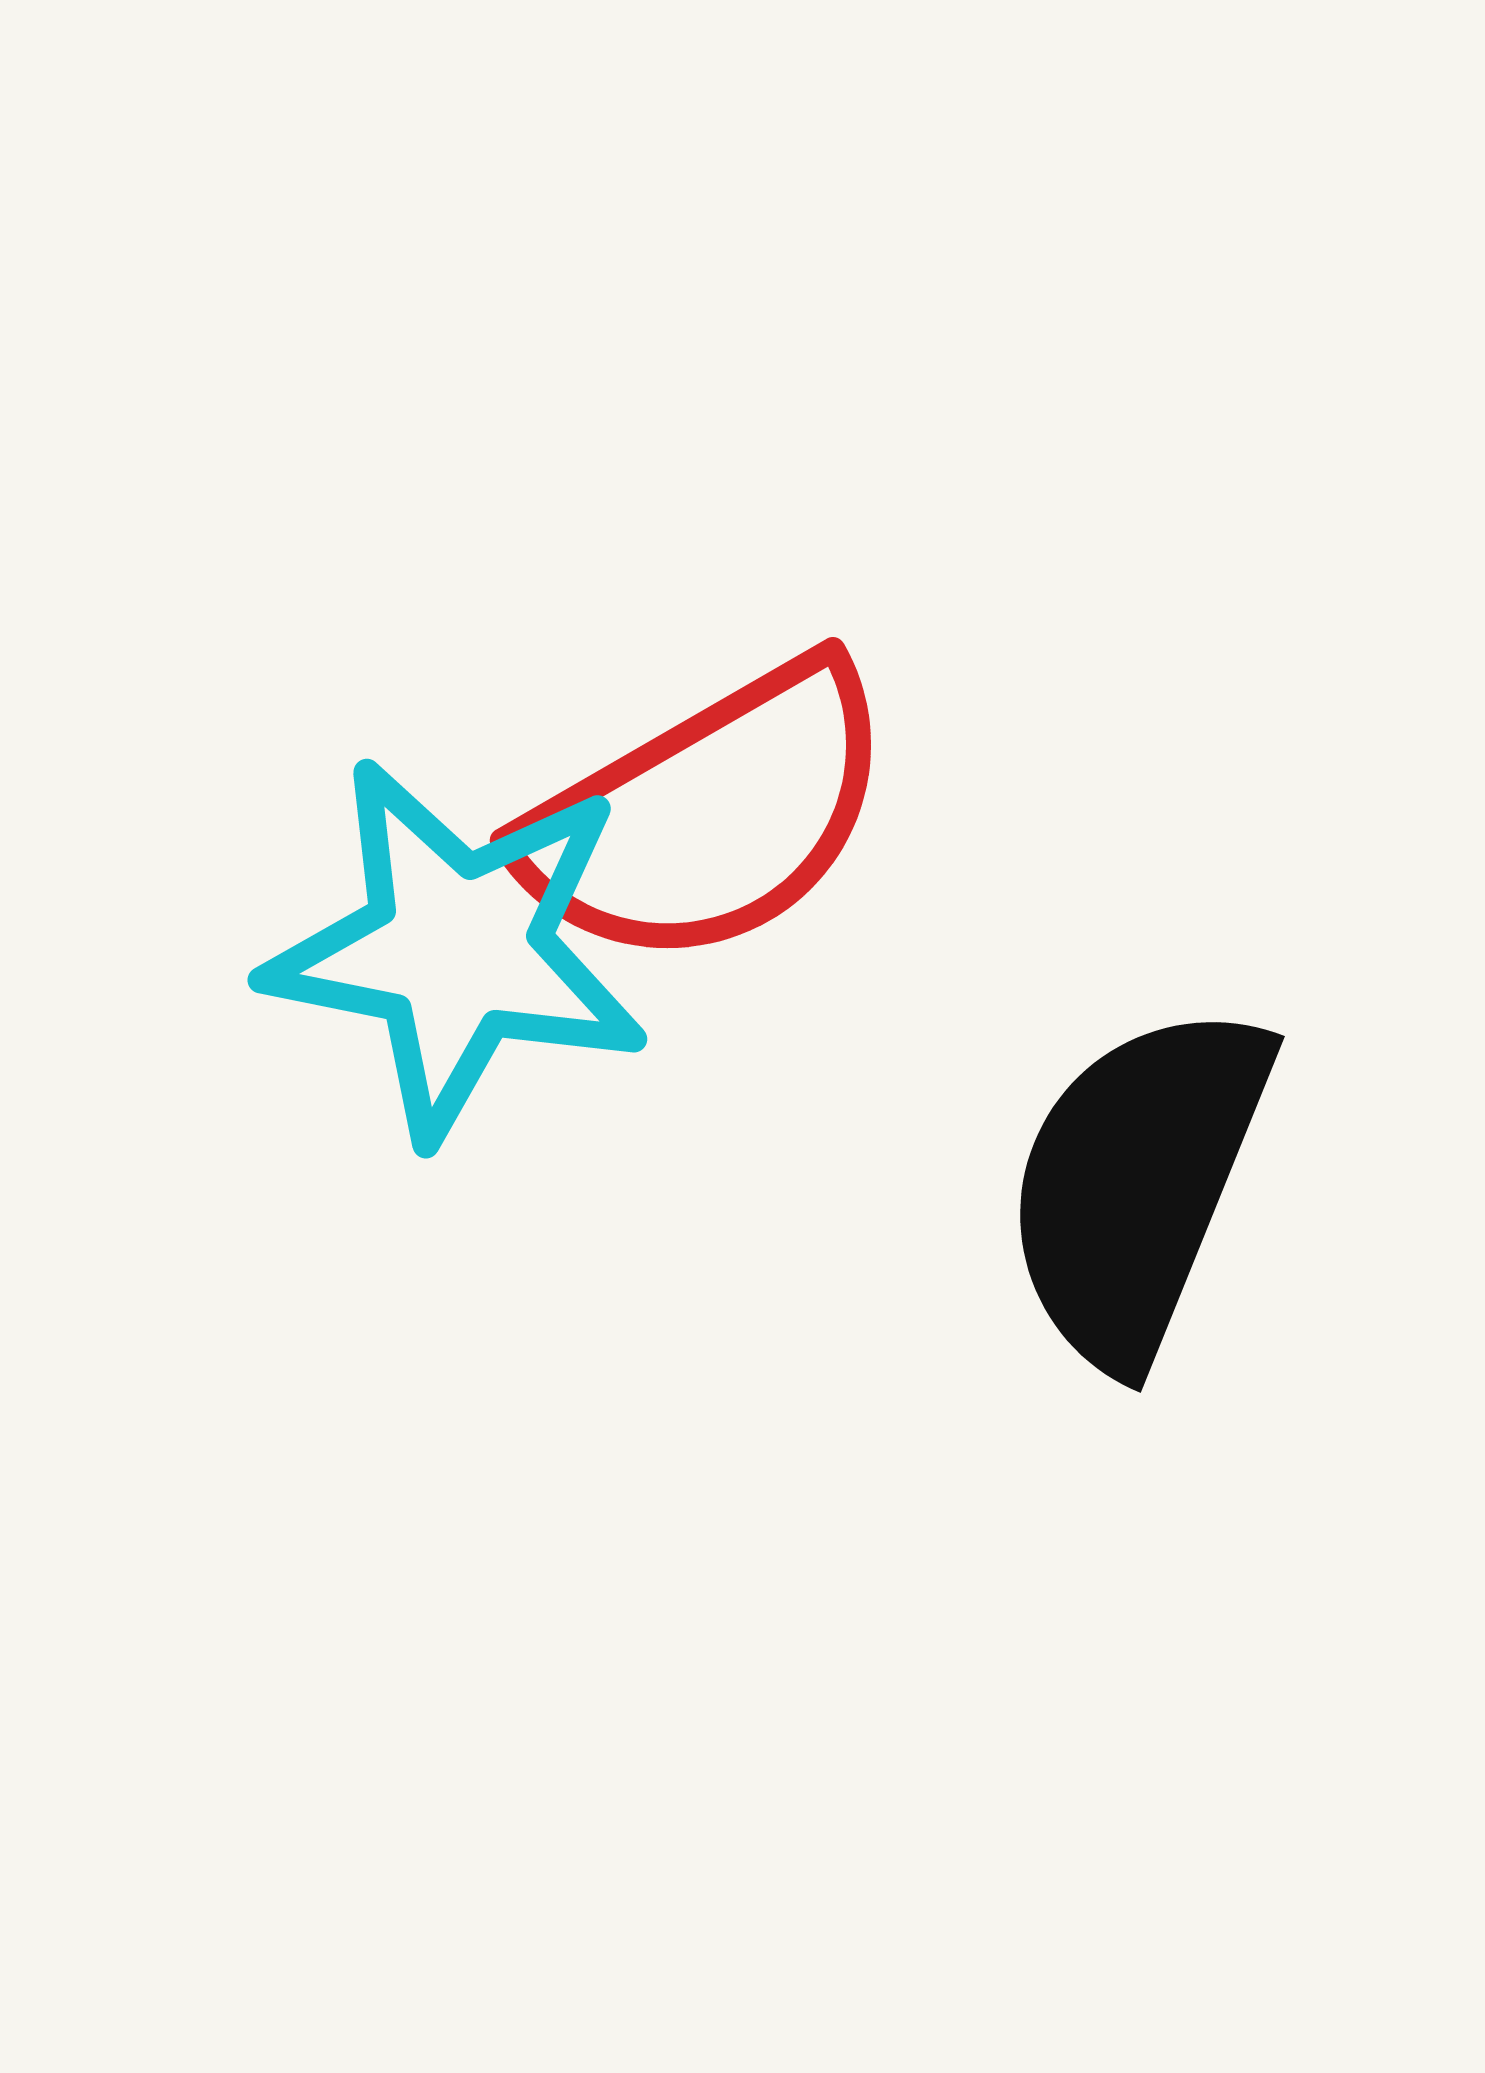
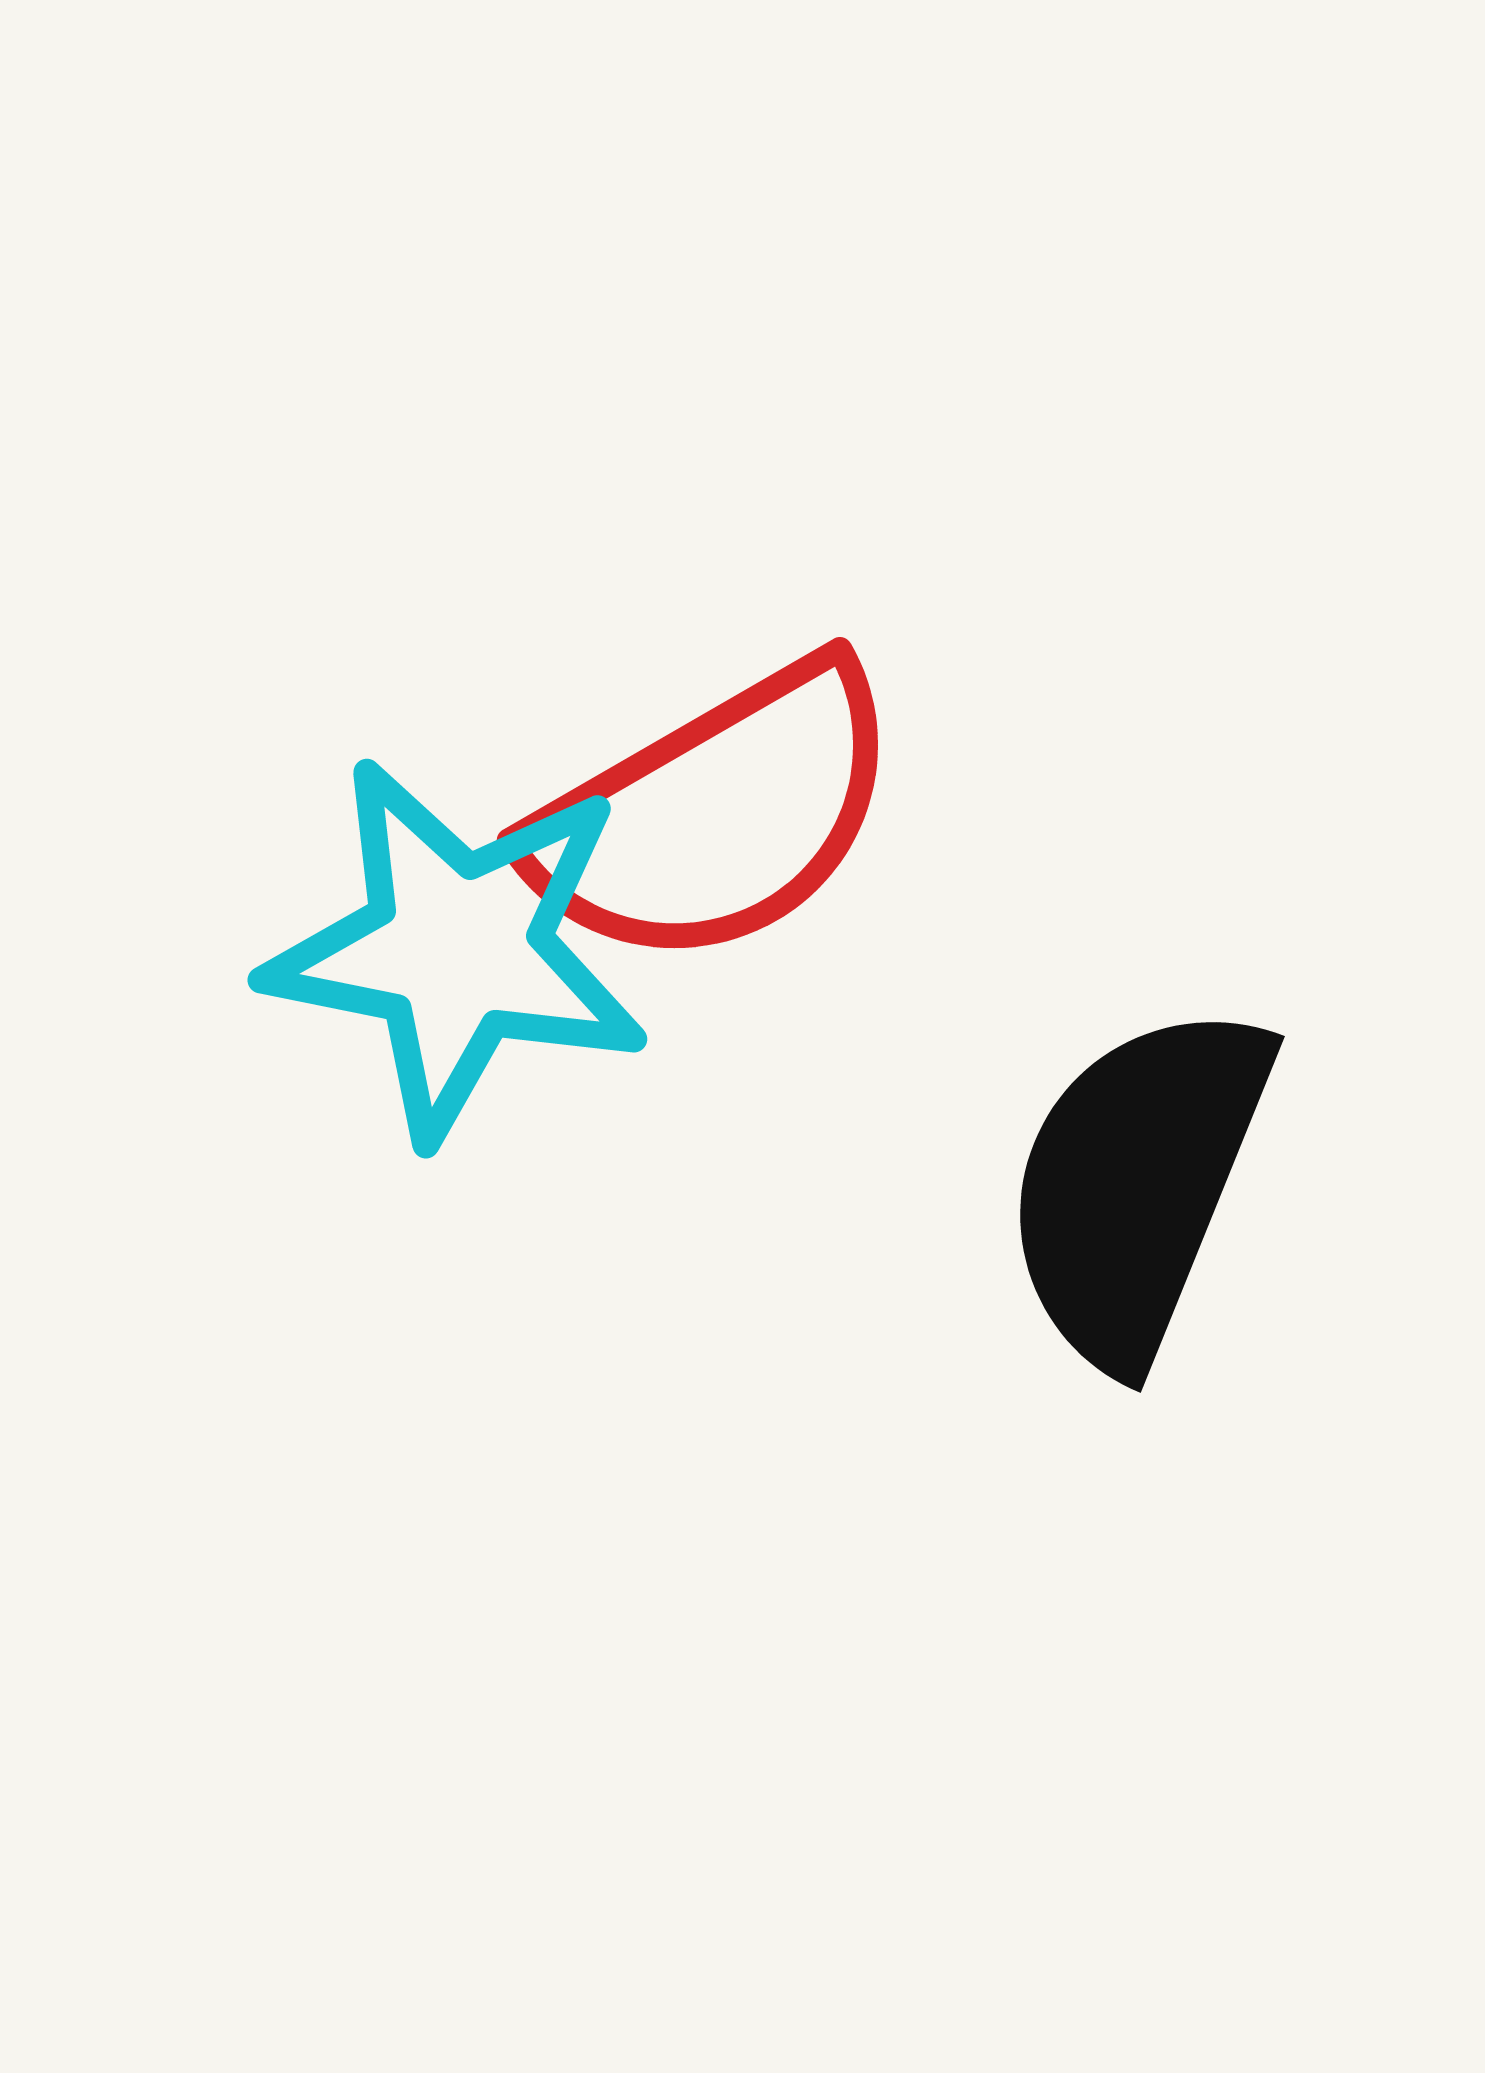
red semicircle: moved 7 px right
